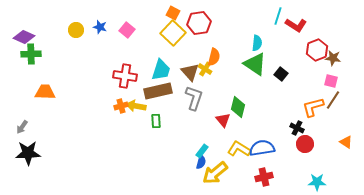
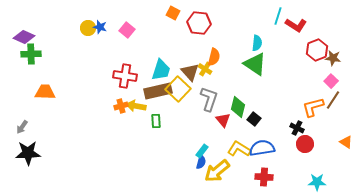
red hexagon at (199, 23): rotated 15 degrees clockwise
yellow circle at (76, 30): moved 12 px right, 2 px up
yellow square at (173, 33): moved 5 px right, 56 px down
black square at (281, 74): moved 27 px left, 45 px down
pink square at (331, 81): rotated 32 degrees clockwise
gray L-shape at (194, 98): moved 15 px right, 1 px down
yellow arrow at (215, 173): moved 2 px right, 2 px up
red cross at (264, 177): rotated 18 degrees clockwise
